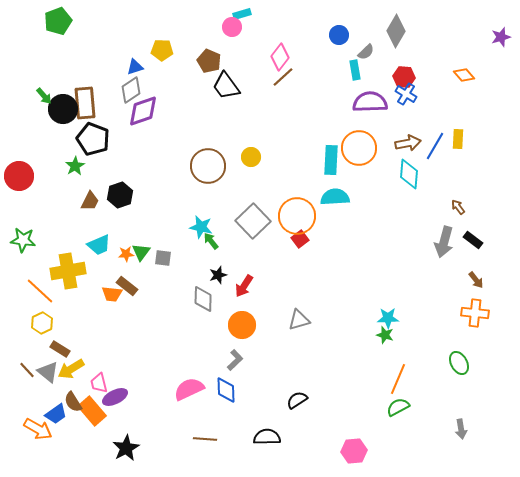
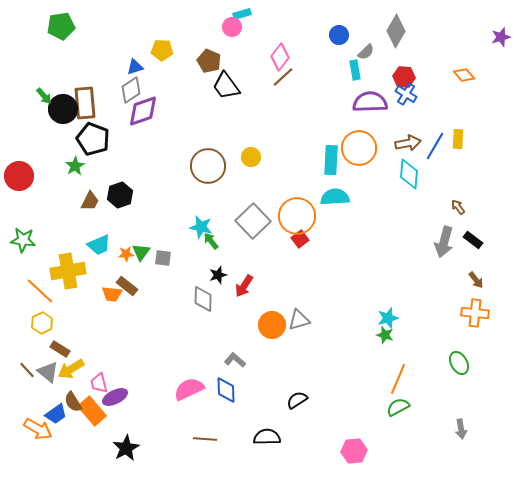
green pentagon at (58, 21): moved 3 px right, 5 px down; rotated 12 degrees clockwise
cyan star at (388, 318): rotated 15 degrees counterclockwise
orange circle at (242, 325): moved 30 px right
gray L-shape at (235, 360): rotated 95 degrees counterclockwise
